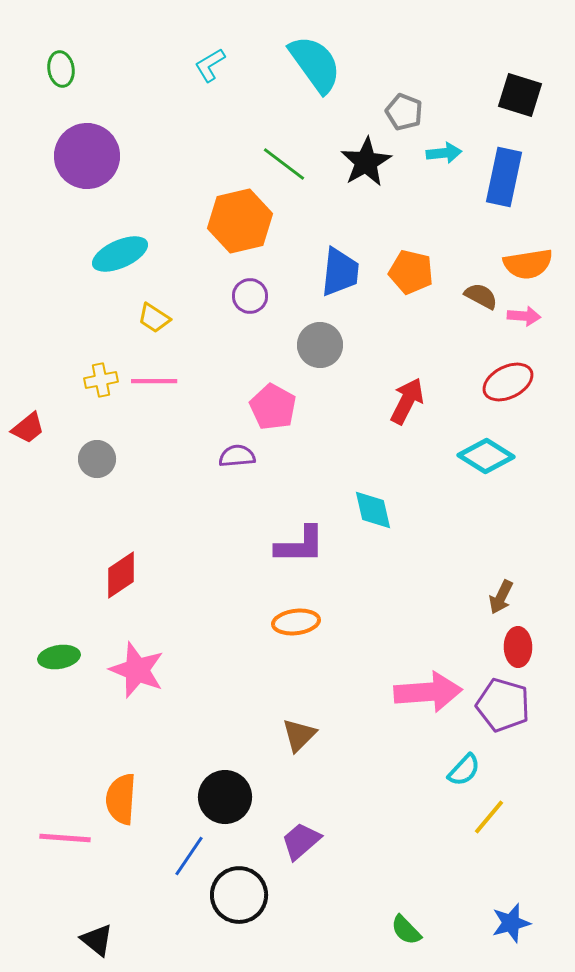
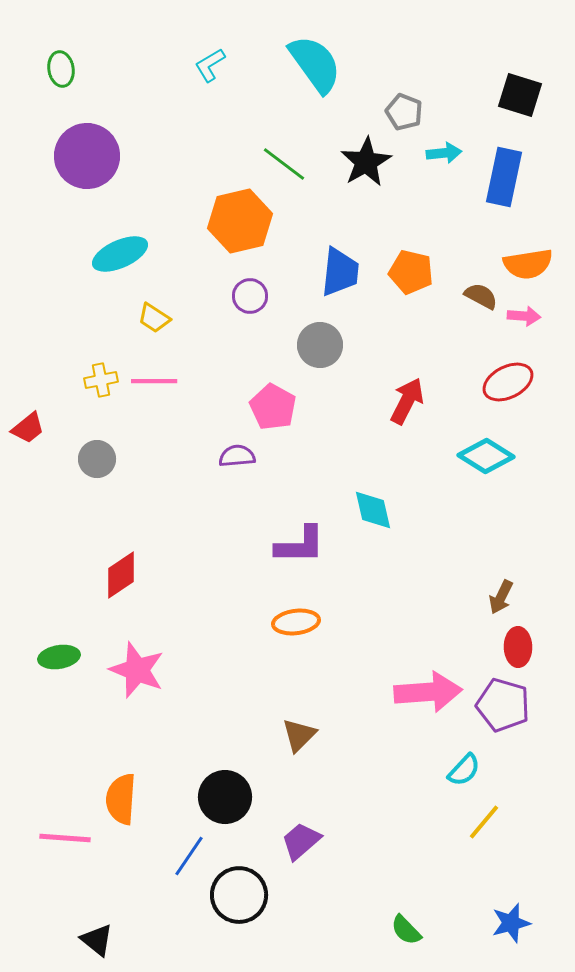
yellow line at (489, 817): moved 5 px left, 5 px down
